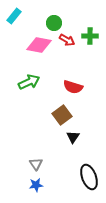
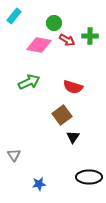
gray triangle: moved 22 px left, 9 px up
black ellipse: rotated 70 degrees counterclockwise
blue star: moved 3 px right, 1 px up
